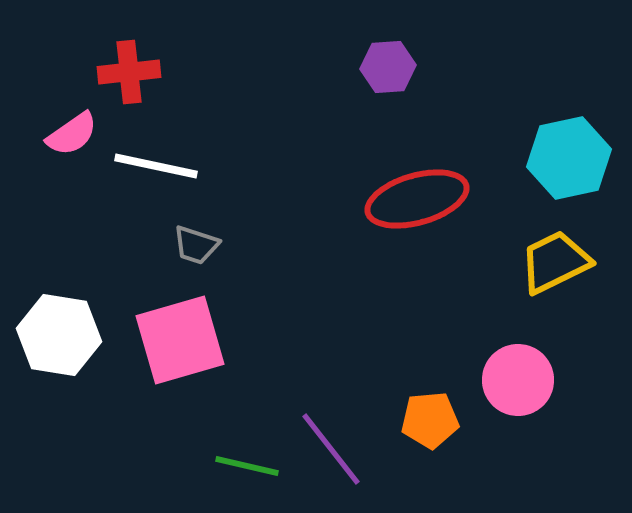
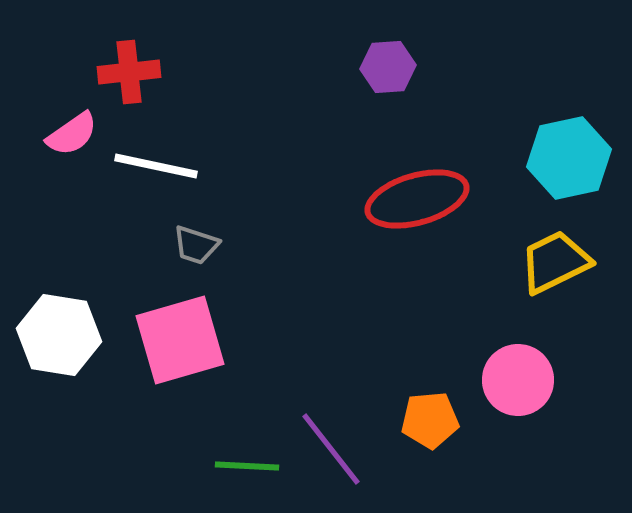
green line: rotated 10 degrees counterclockwise
